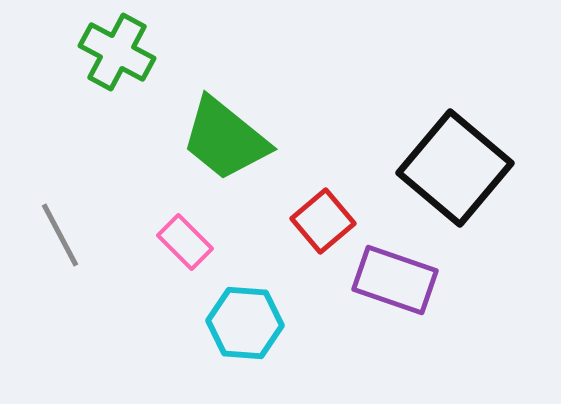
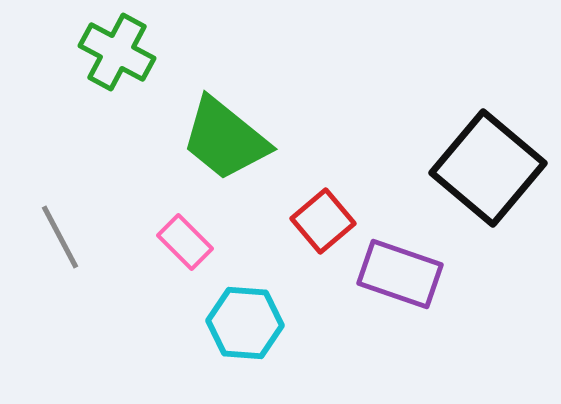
black square: moved 33 px right
gray line: moved 2 px down
purple rectangle: moved 5 px right, 6 px up
